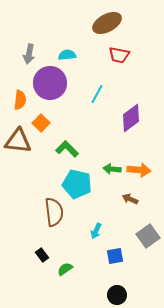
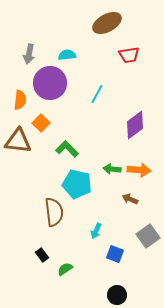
red trapezoid: moved 10 px right; rotated 20 degrees counterclockwise
purple diamond: moved 4 px right, 7 px down
blue square: moved 2 px up; rotated 30 degrees clockwise
